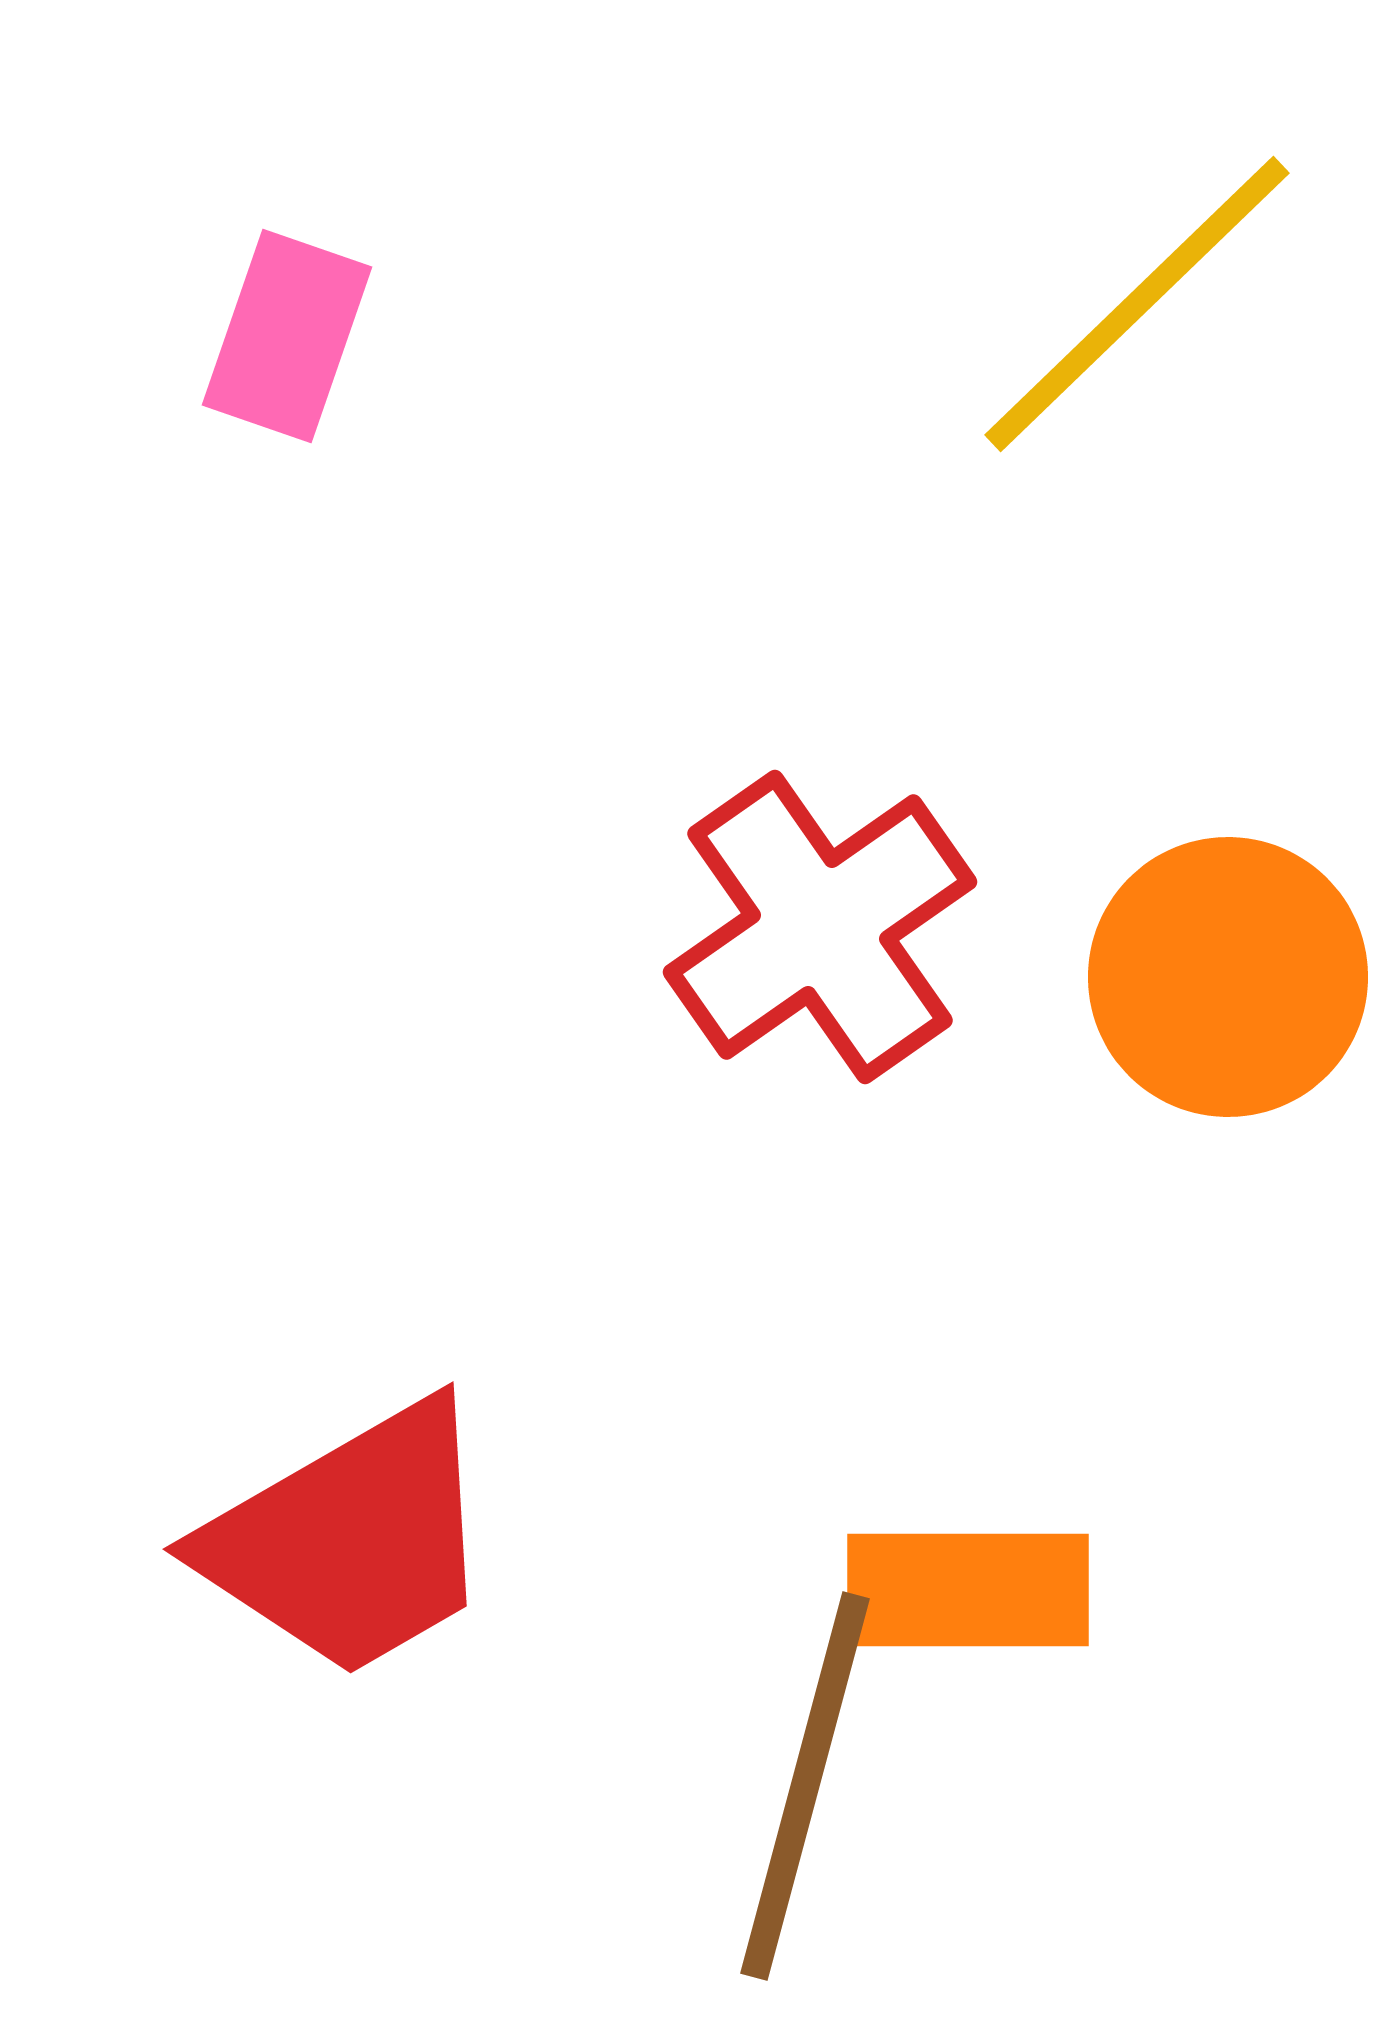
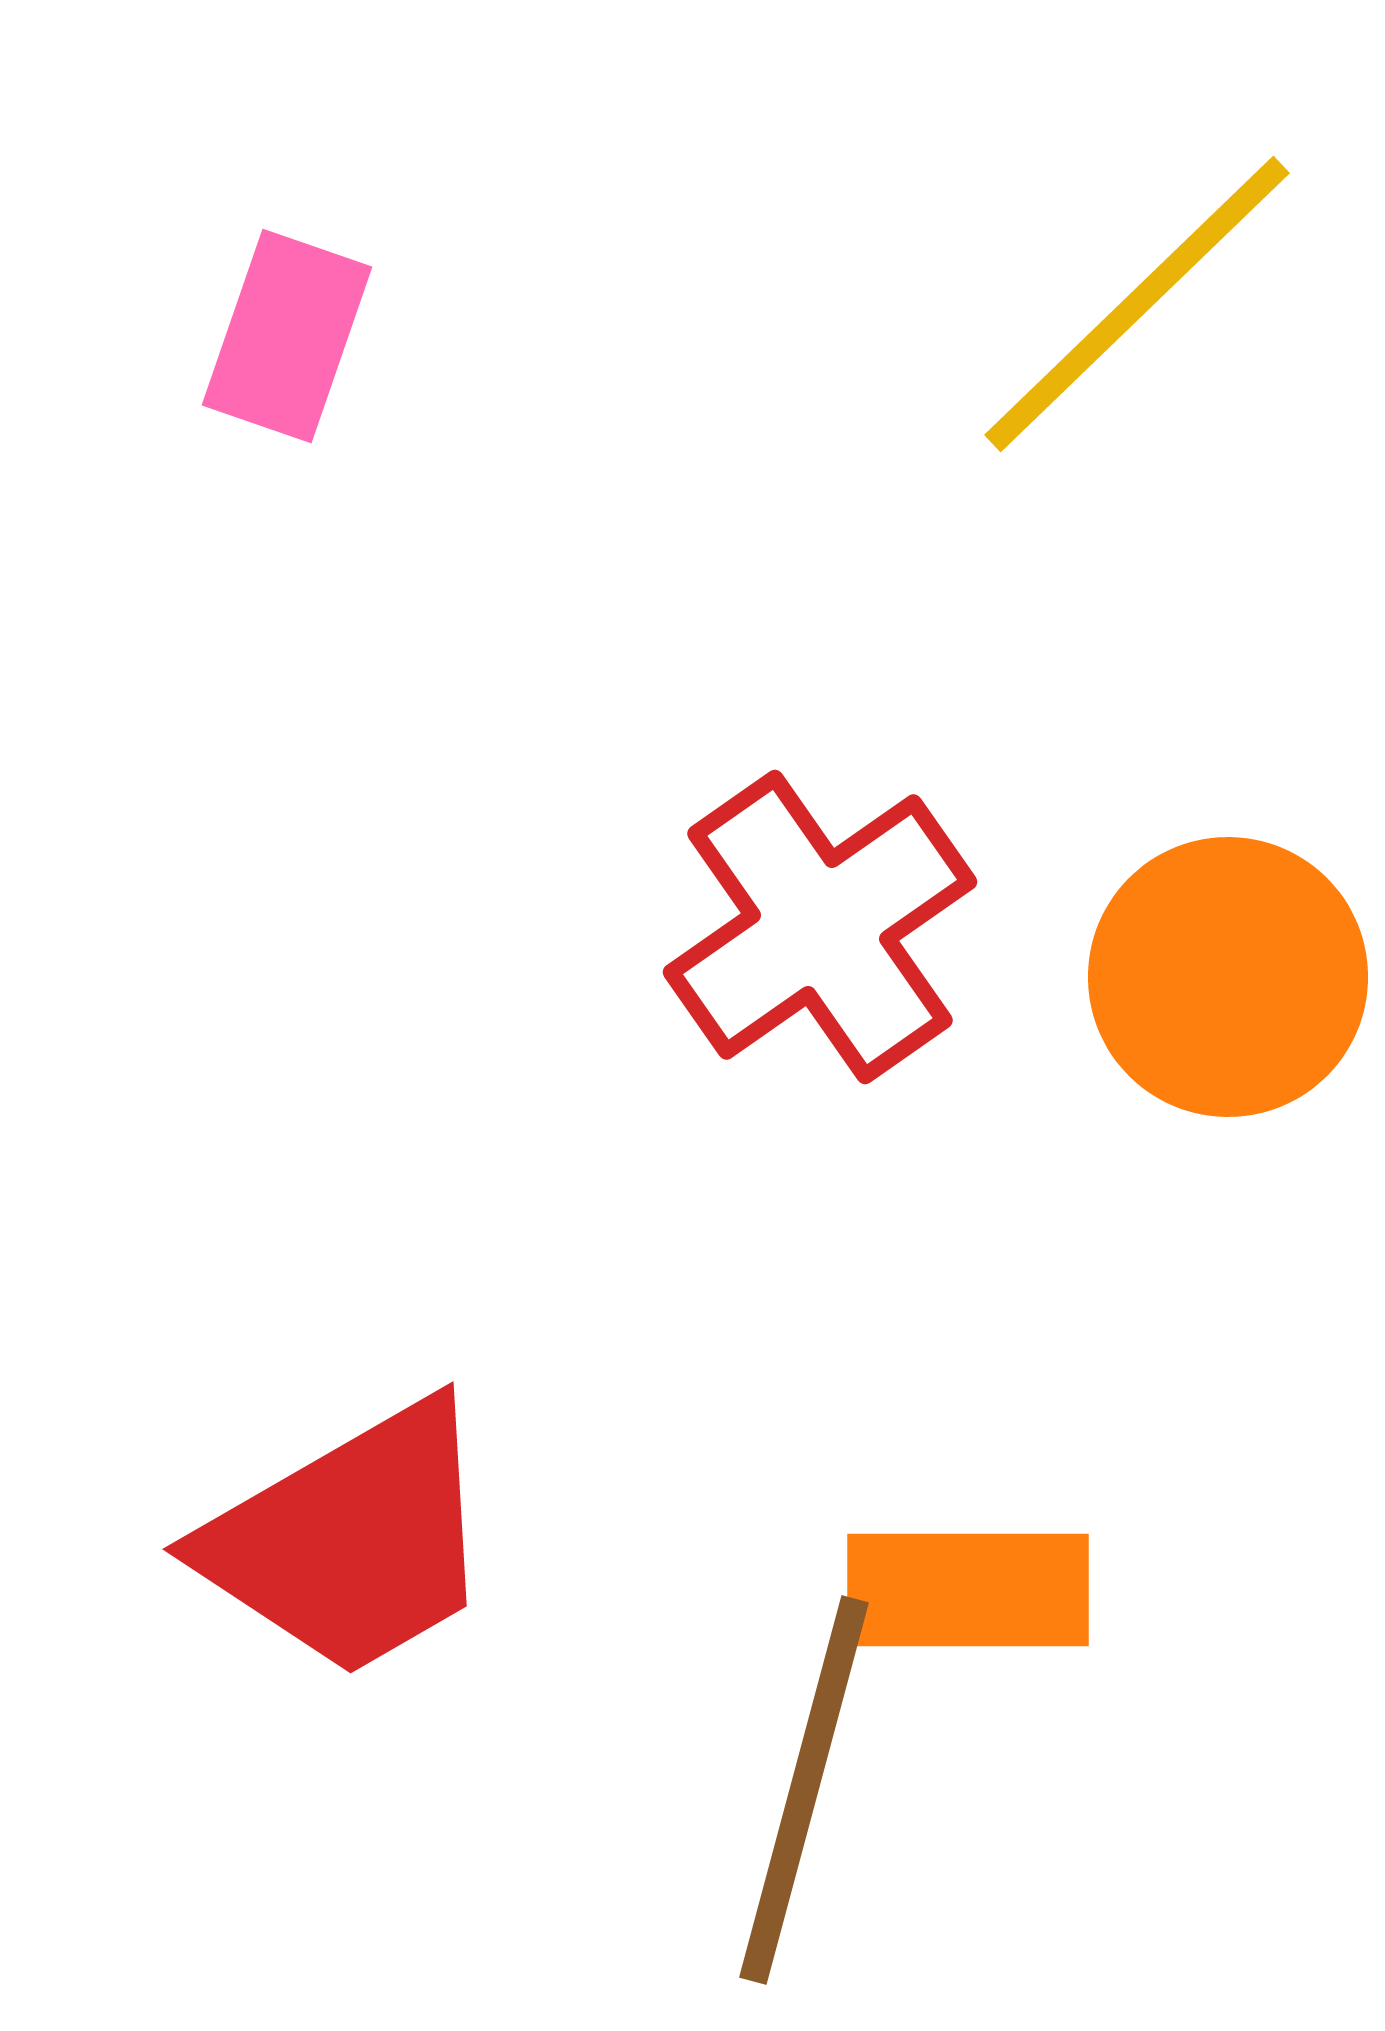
brown line: moved 1 px left, 4 px down
